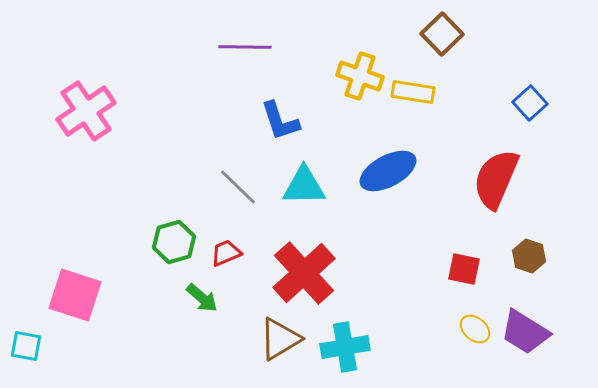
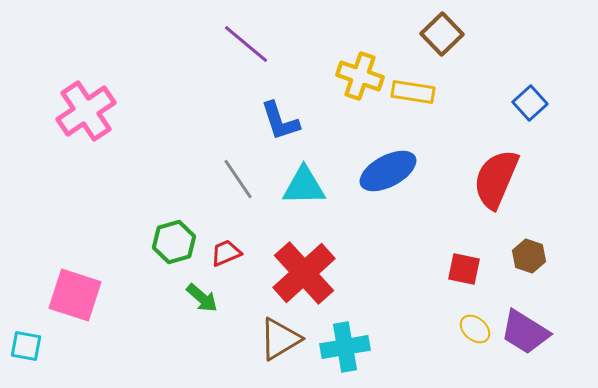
purple line: moved 1 px right, 3 px up; rotated 39 degrees clockwise
gray line: moved 8 px up; rotated 12 degrees clockwise
